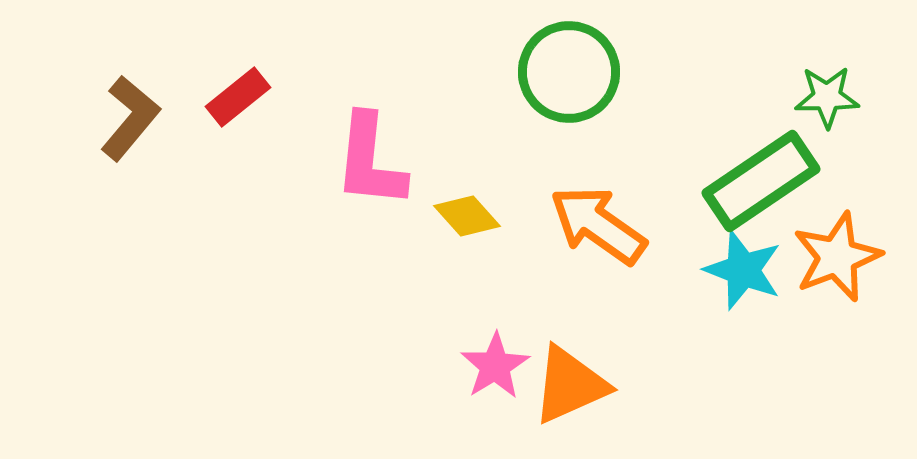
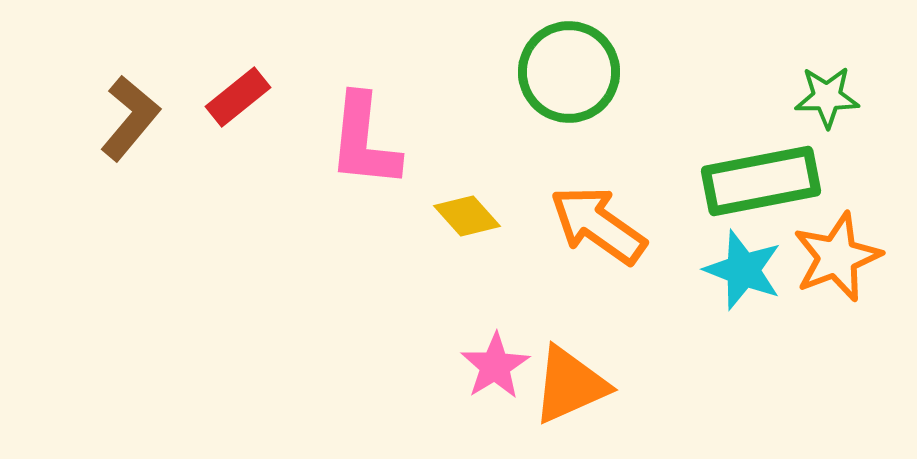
pink L-shape: moved 6 px left, 20 px up
green rectangle: rotated 23 degrees clockwise
